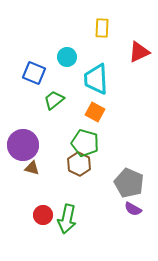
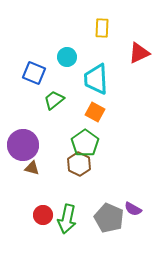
red triangle: moved 1 px down
green pentagon: rotated 20 degrees clockwise
gray pentagon: moved 20 px left, 35 px down
